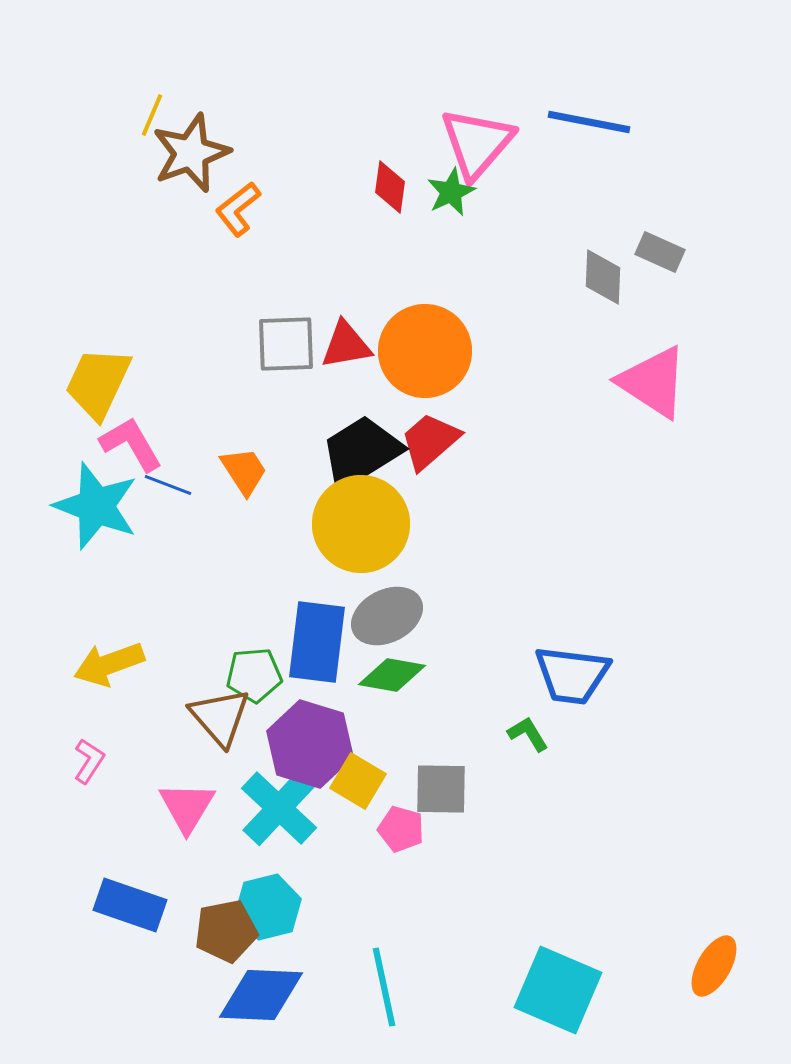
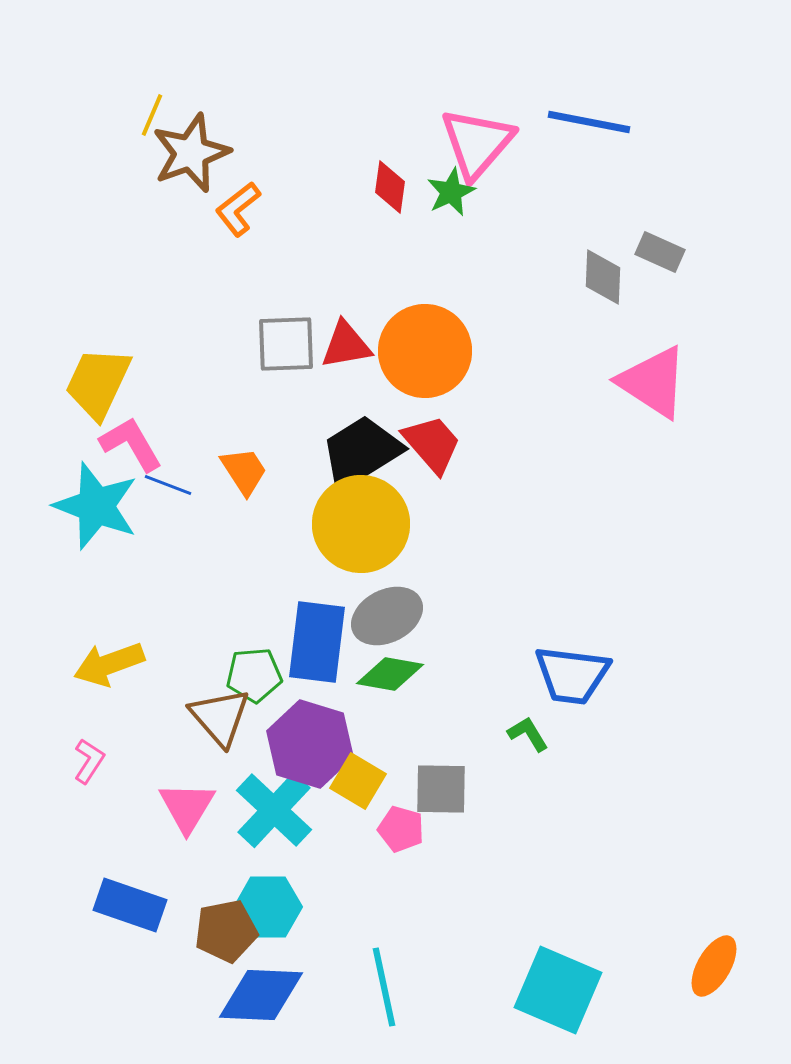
red trapezoid at (430, 441): moved 2 px right, 3 px down; rotated 90 degrees clockwise
green diamond at (392, 675): moved 2 px left, 1 px up
cyan cross at (279, 808): moved 5 px left, 2 px down
cyan hexagon at (268, 907): rotated 14 degrees clockwise
